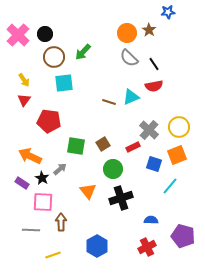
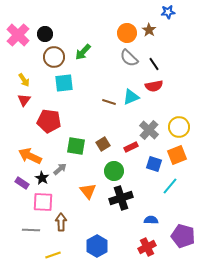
red rectangle: moved 2 px left
green circle: moved 1 px right, 2 px down
